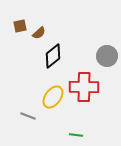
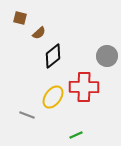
brown square: moved 8 px up; rotated 24 degrees clockwise
gray line: moved 1 px left, 1 px up
green line: rotated 32 degrees counterclockwise
